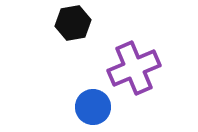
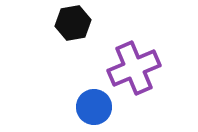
blue circle: moved 1 px right
